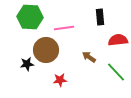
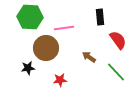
red semicircle: rotated 60 degrees clockwise
brown circle: moved 2 px up
black star: moved 1 px right, 4 px down
